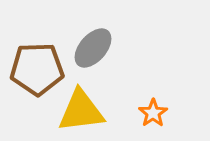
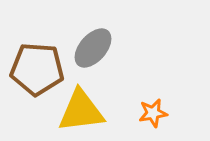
brown pentagon: rotated 6 degrees clockwise
orange star: rotated 24 degrees clockwise
